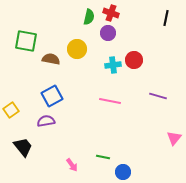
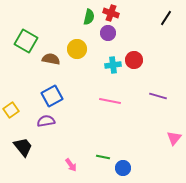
black line: rotated 21 degrees clockwise
green square: rotated 20 degrees clockwise
pink arrow: moved 1 px left
blue circle: moved 4 px up
